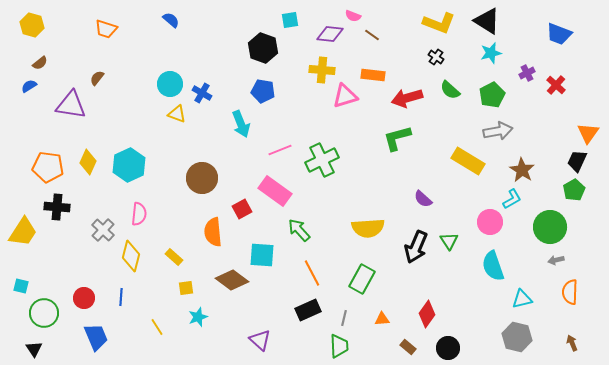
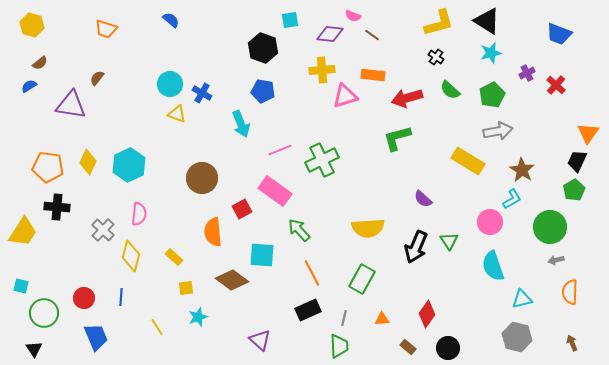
yellow L-shape at (439, 23): rotated 36 degrees counterclockwise
yellow cross at (322, 70): rotated 10 degrees counterclockwise
